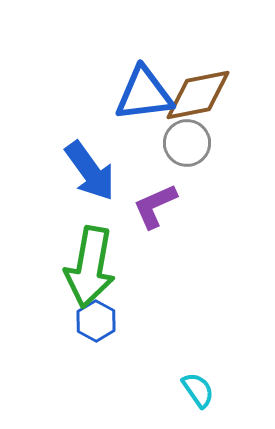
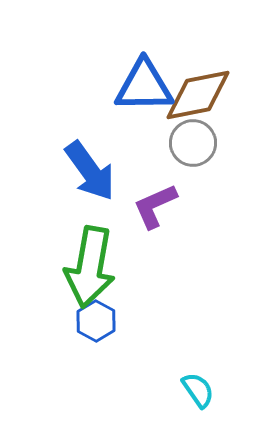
blue triangle: moved 8 px up; rotated 6 degrees clockwise
gray circle: moved 6 px right
